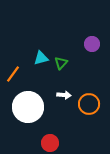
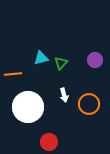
purple circle: moved 3 px right, 16 px down
orange line: rotated 48 degrees clockwise
white arrow: rotated 72 degrees clockwise
red circle: moved 1 px left, 1 px up
